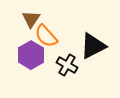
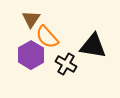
orange semicircle: moved 1 px right, 1 px down
black triangle: rotated 36 degrees clockwise
black cross: moved 1 px left, 1 px up
